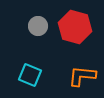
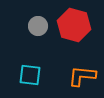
red hexagon: moved 1 px left, 2 px up
cyan square: rotated 15 degrees counterclockwise
